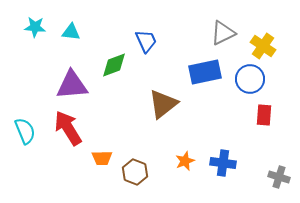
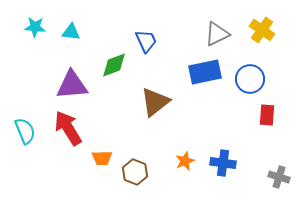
gray triangle: moved 6 px left, 1 px down
yellow cross: moved 1 px left, 16 px up
brown triangle: moved 8 px left, 2 px up
red rectangle: moved 3 px right
